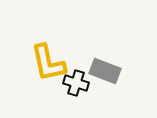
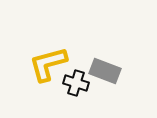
yellow L-shape: moved 1 px down; rotated 87 degrees clockwise
